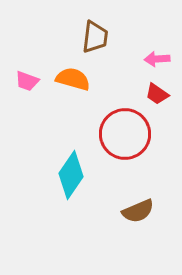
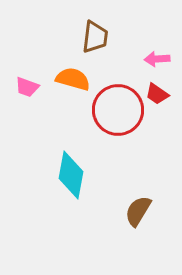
pink trapezoid: moved 6 px down
red circle: moved 7 px left, 24 px up
cyan diamond: rotated 24 degrees counterclockwise
brown semicircle: rotated 144 degrees clockwise
